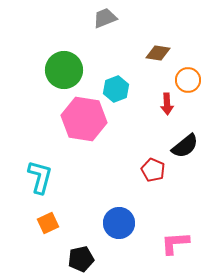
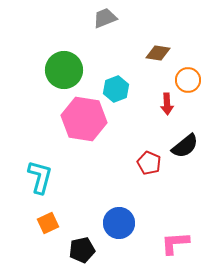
red pentagon: moved 4 px left, 7 px up
black pentagon: moved 1 px right, 9 px up
